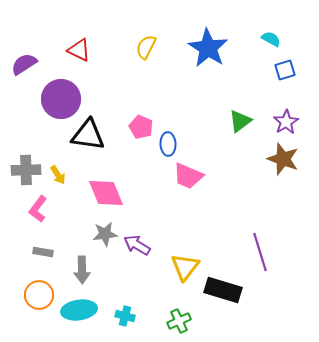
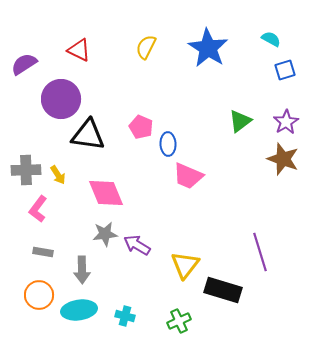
yellow triangle: moved 2 px up
